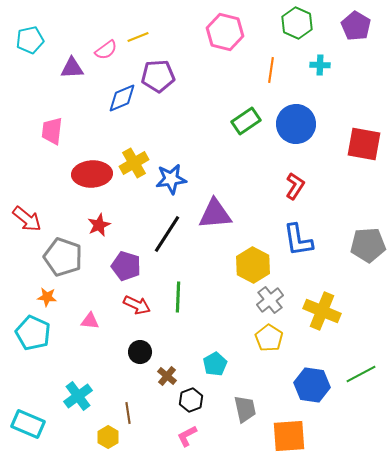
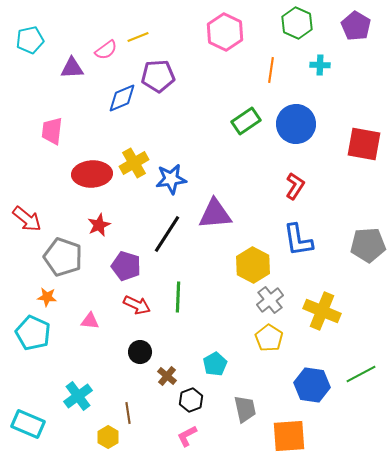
pink hexagon at (225, 32): rotated 12 degrees clockwise
